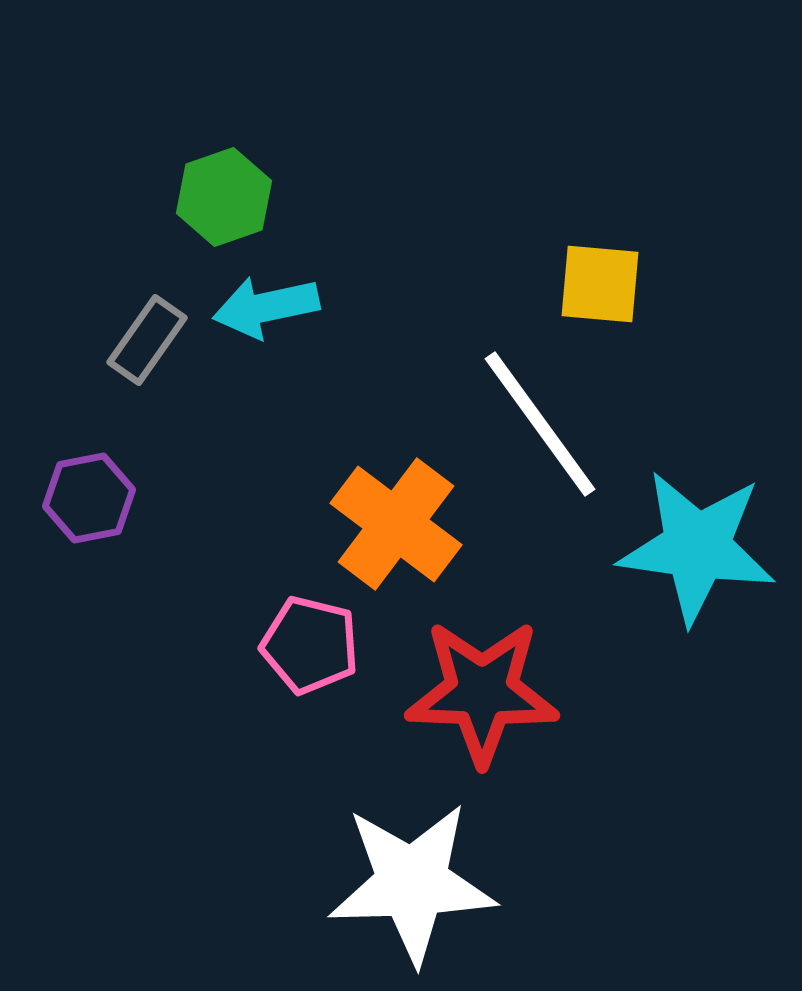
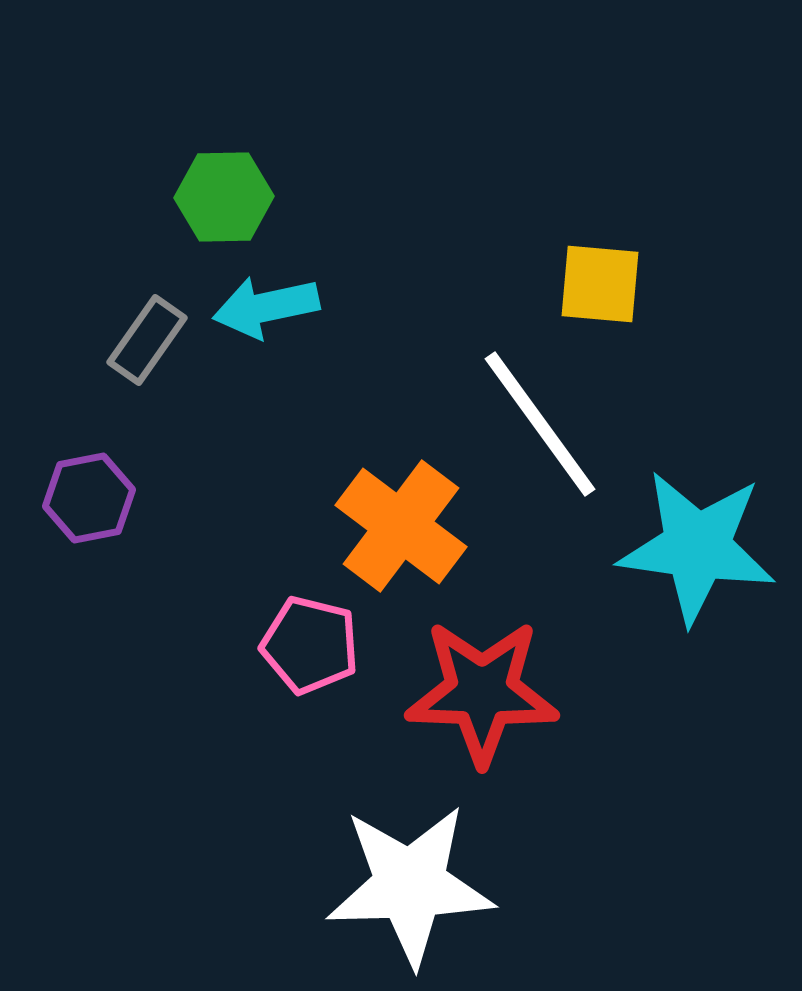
green hexagon: rotated 18 degrees clockwise
orange cross: moved 5 px right, 2 px down
white star: moved 2 px left, 2 px down
